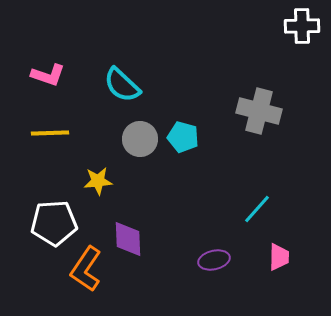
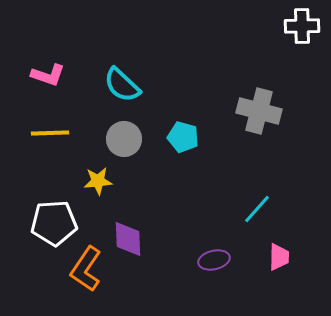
gray circle: moved 16 px left
